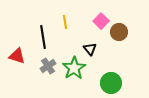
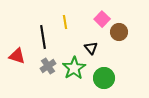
pink square: moved 1 px right, 2 px up
black triangle: moved 1 px right, 1 px up
green circle: moved 7 px left, 5 px up
